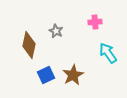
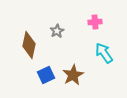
gray star: moved 1 px right; rotated 16 degrees clockwise
cyan arrow: moved 4 px left
